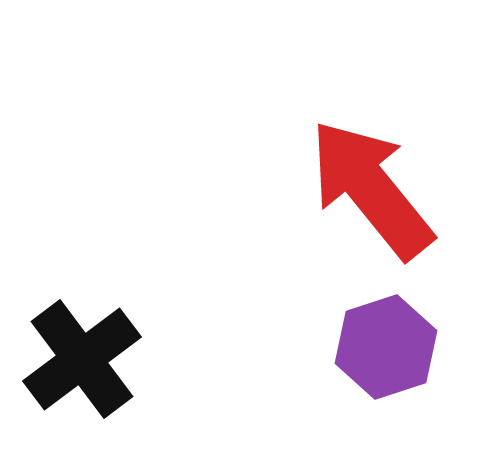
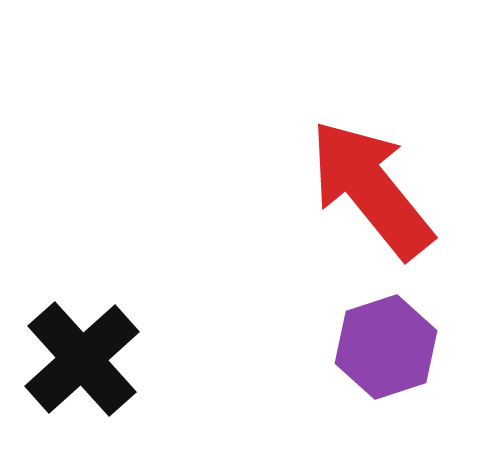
black cross: rotated 5 degrees counterclockwise
